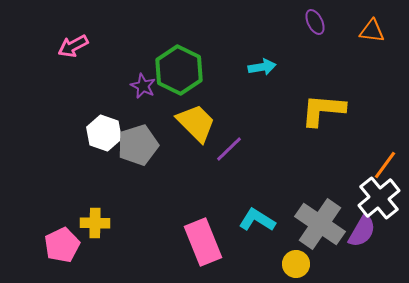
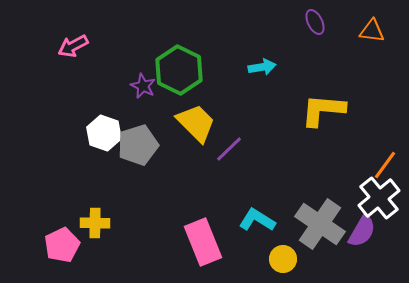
yellow circle: moved 13 px left, 5 px up
